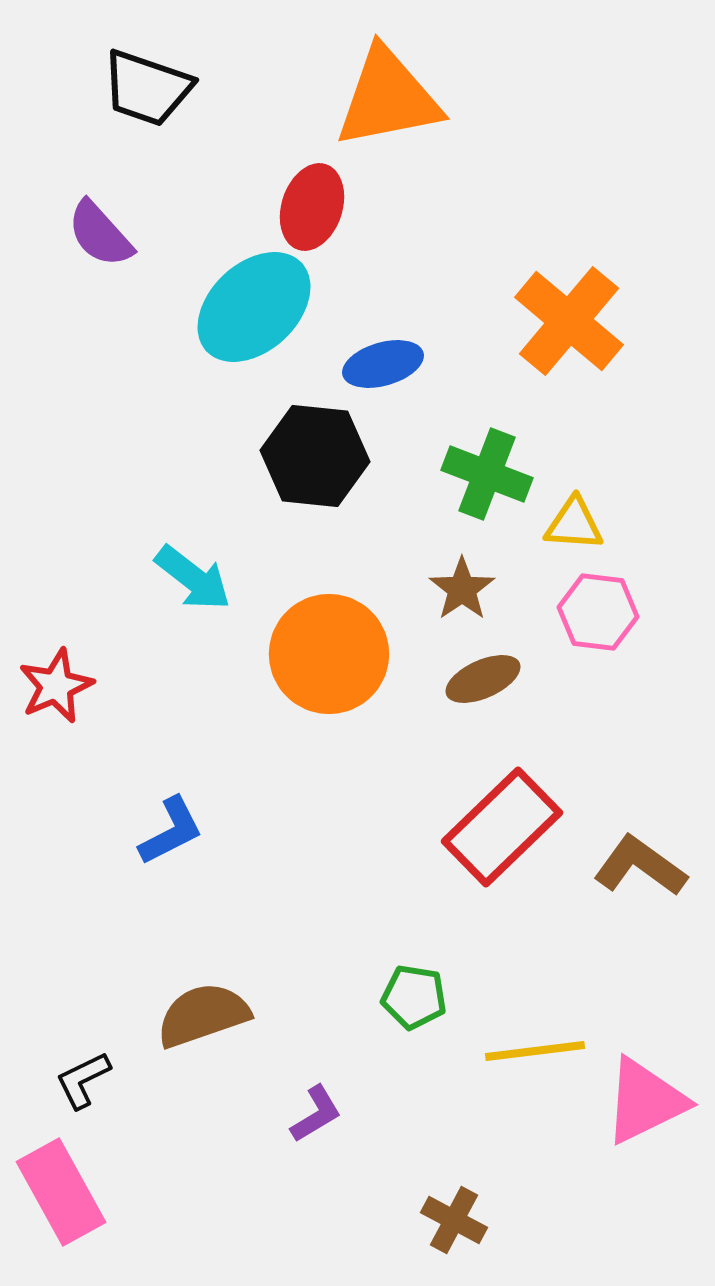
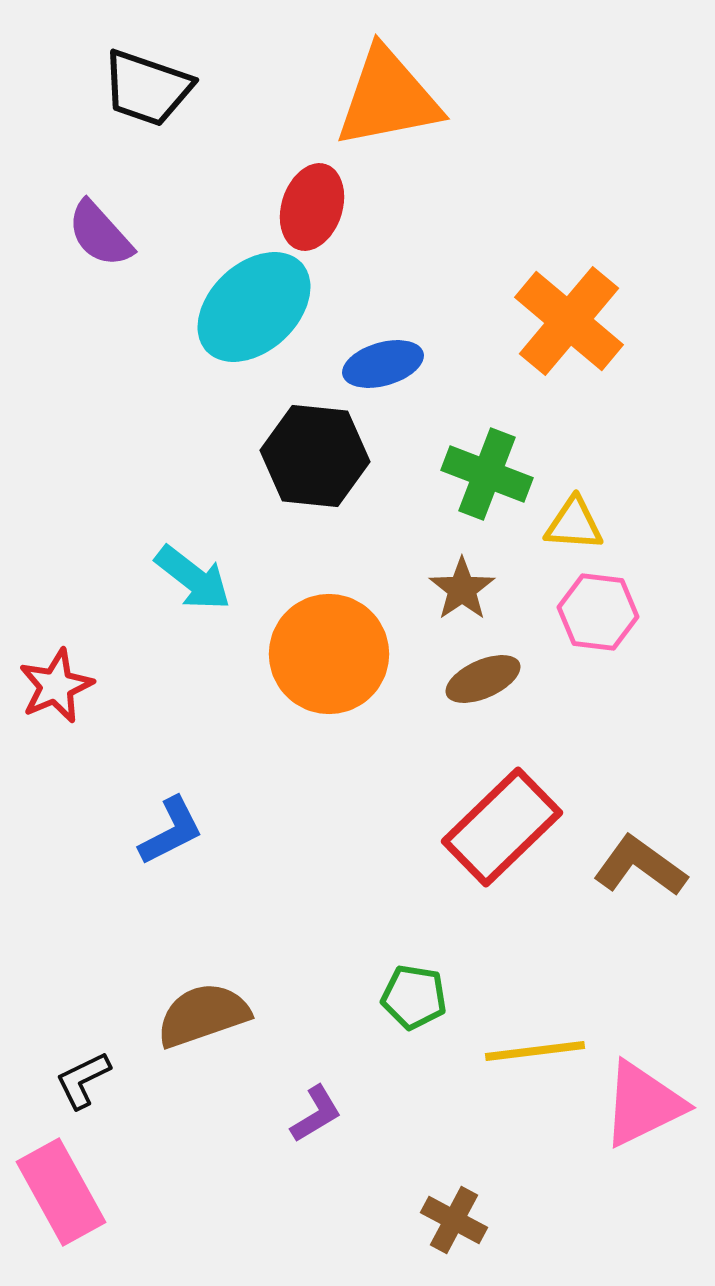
pink triangle: moved 2 px left, 3 px down
